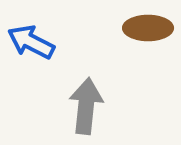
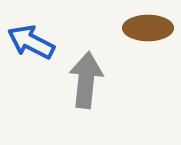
gray arrow: moved 26 px up
